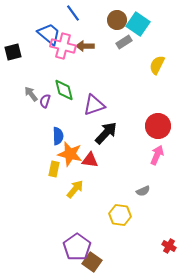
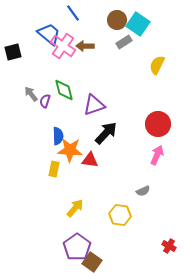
pink cross: rotated 20 degrees clockwise
red circle: moved 2 px up
orange star: moved 4 px up; rotated 10 degrees counterclockwise
yellow arrow: moved 19 px down
